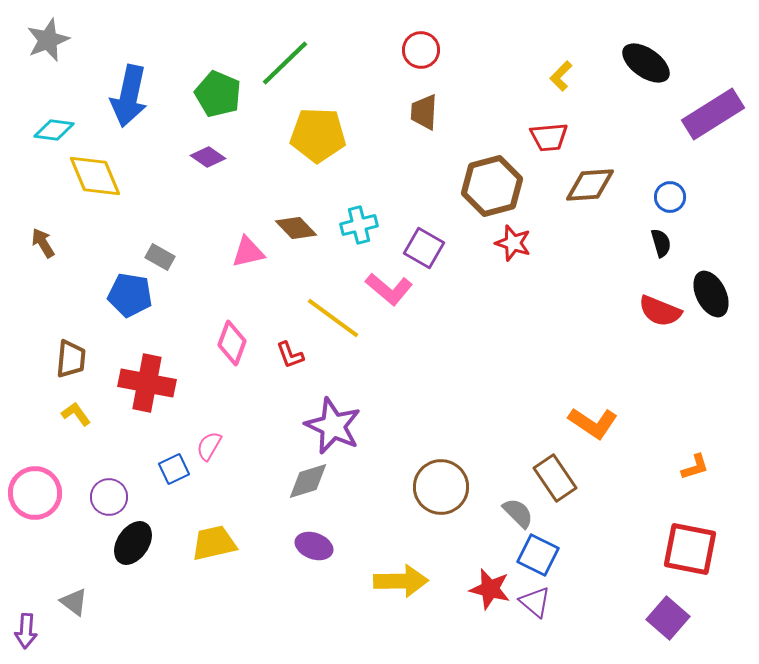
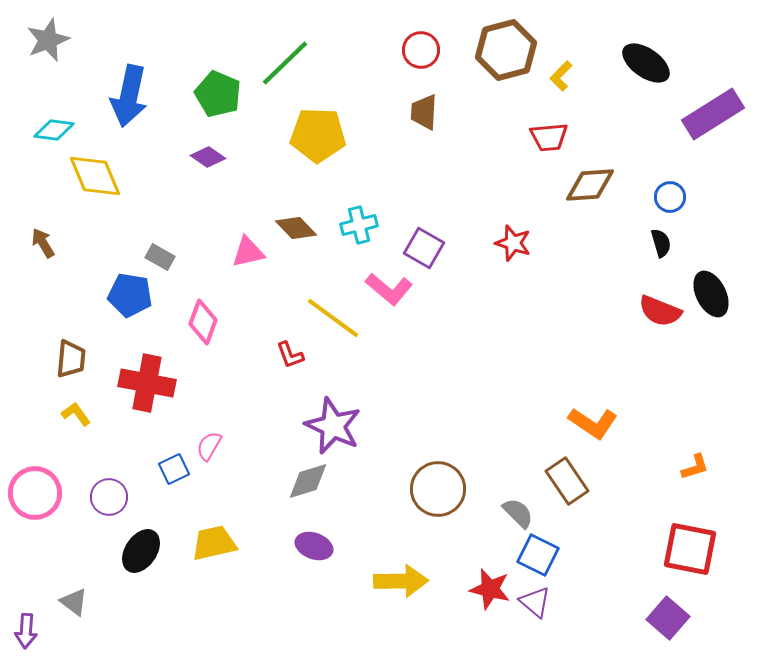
brown hexagon at (492, 186): moved 14 px right, 136 px up
pink diamond at (232, 343): moved 29 px left, 21 px up
brown rectangle at (555, 478): moved 12 px right, 3 px down
brown circle at (441, 487): moved 3 px left, 2 px down
black ellipse at (133, 543): moved 8 px right, 8 px down
